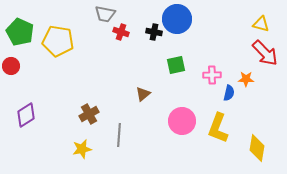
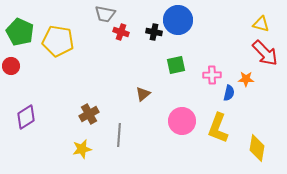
blue circle: moved 1 px right, 1 px down
purple diamond: moved 2 px down
